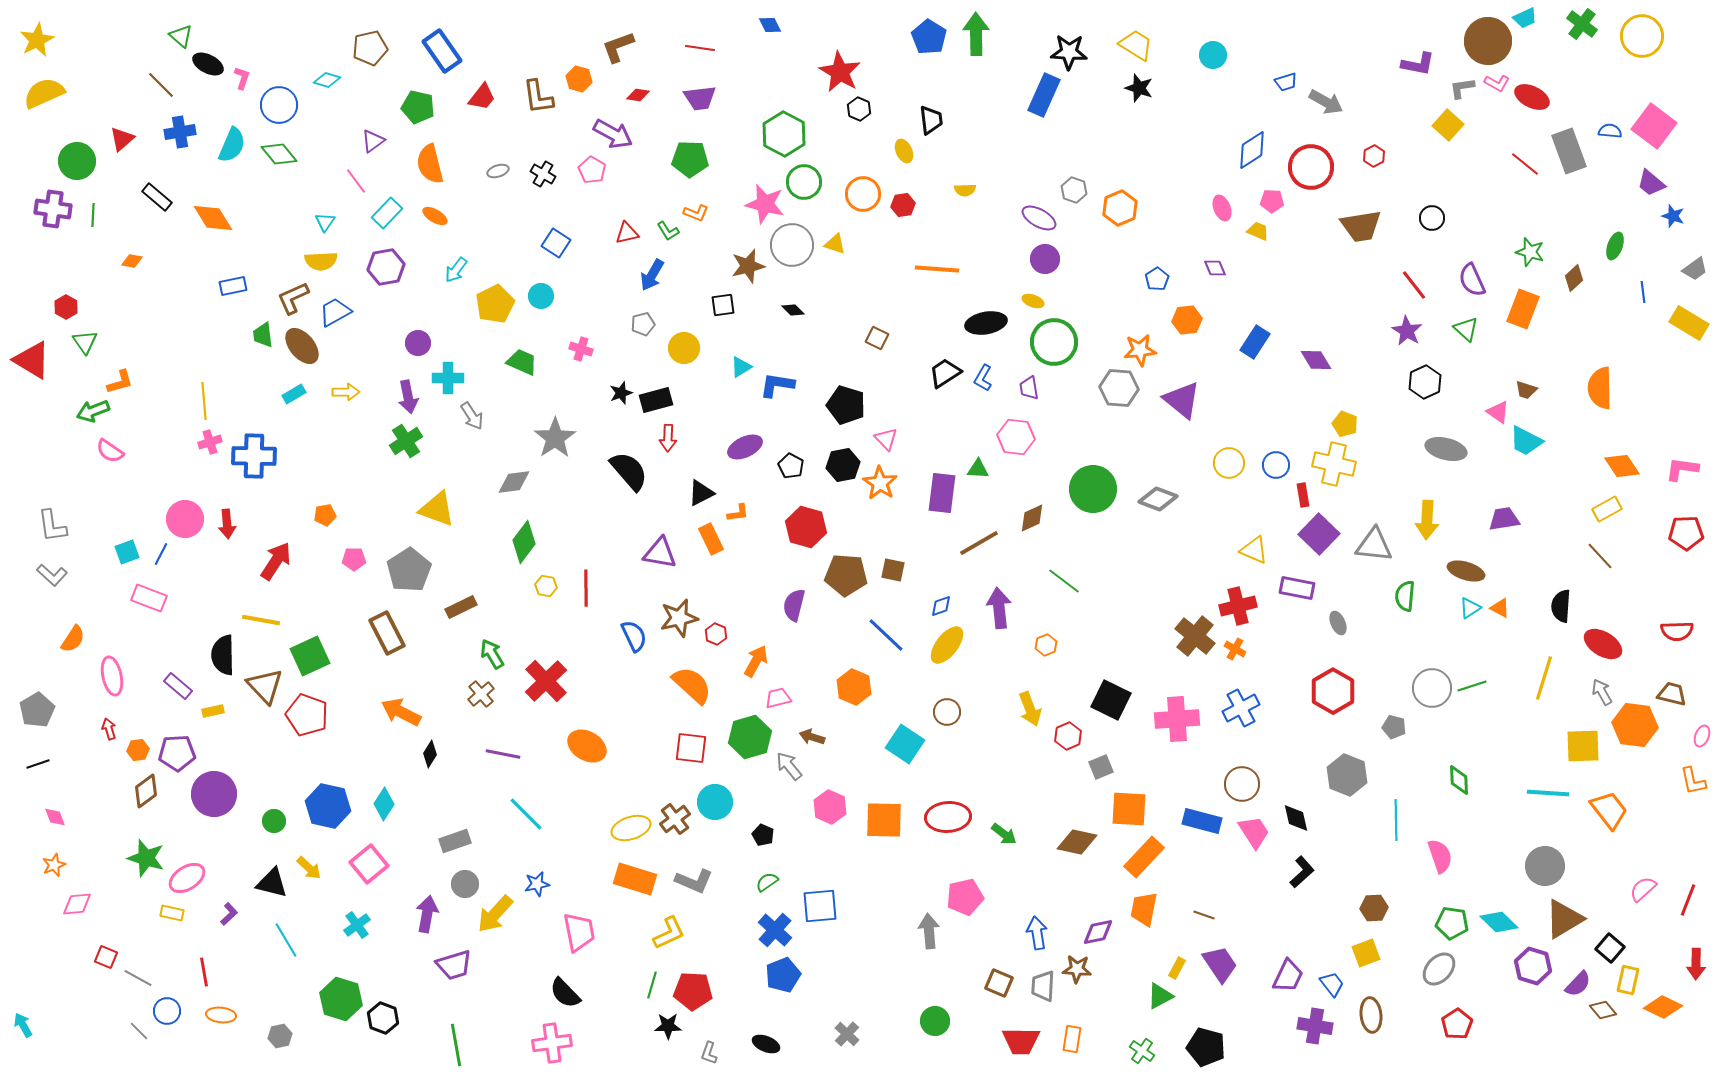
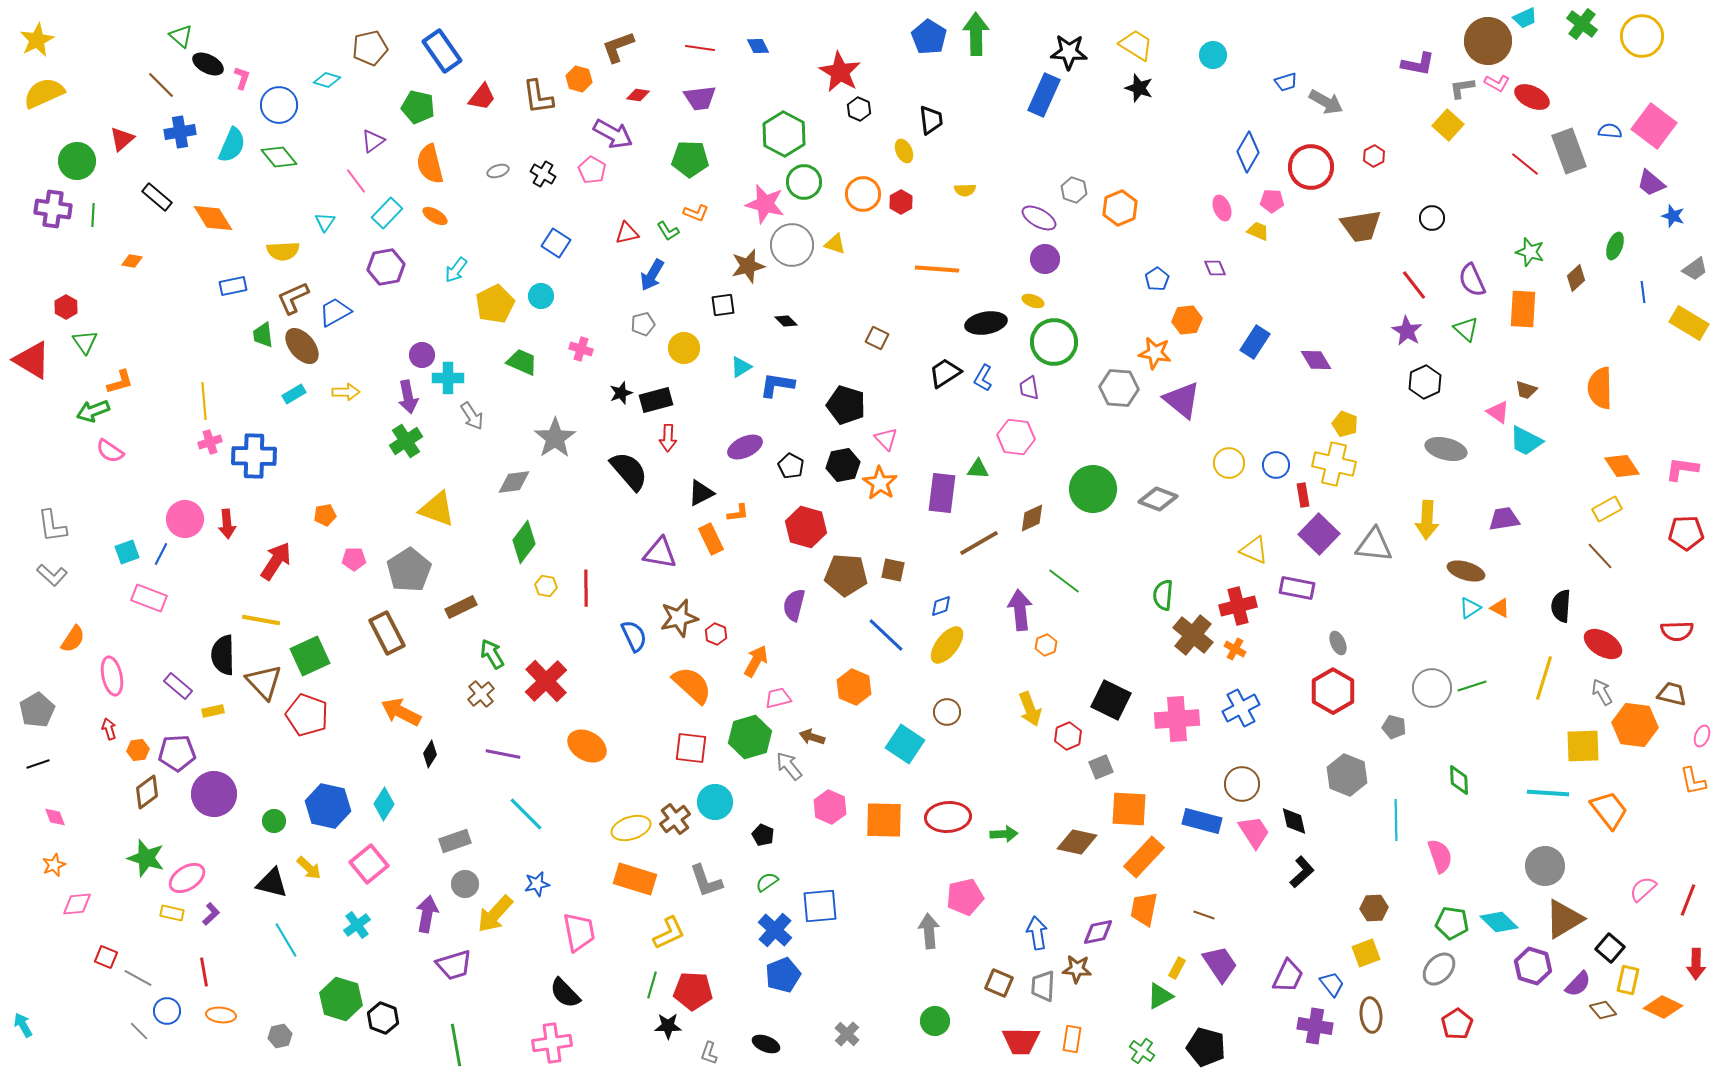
blue diamond at (770, 25): moved 12 px left, 21 px down
blue diamond at (1252, 150): moved 4 px left, 2 px down; rotated 27 degrees counterclockwise
green diamond at (279, 154): moved 3 px down
red hexagon at (903, 205): moved 2 px left, 3 px up; rotated 20 degrees counterclockwise
yellow semicircle at (321, 261): moved 38 px left, 10 px up
brown diamond at (1574, 278): moved 2 px right
orange rectangle at (1523, 309): rotated 18 degrees counterclockwise
black diamond at (793, 310): moved 7 px left, 11 px down
purple circle at (418, 343): moved 4 px right, 12 px down
orange star at (1140, 350): moved 15 px right, 3 px down; rotated 16 degrees clockwise
green semicircle at (1405, 596): moved 242 px left, 1 px up
purple arrow at (999, 608): moved 21 px right, 2 px down
gray ellipse at (1338, 623): moved 20 px down
brown cross at (1195, 636): moved 2 px left, 1 px up
brown triangle at (265, 686): moved 1 px left, 4 px up
brown diamond at (146, 791): moved 1 px right, 1 px down
black diamond at (1296, 818): moved 2 px left, 3 px down
green arrow at (1004, 834): rotated 40 degrees counterclockwise
gray L-shape at (694, 881): moved 12 px right; rotated 48 degrees clockwise
purple L-shape at (229, 914): moved 18 px left
